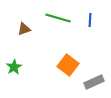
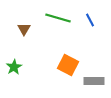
blue line: rotated 32 degrees counterclockwise
brown triangle: rotated 40 degrees counterclockwise
orange square: rotated 10 degrees counterclockwise
gray rectangle: moved 1 px up; rotated 24 degrees clockwise
